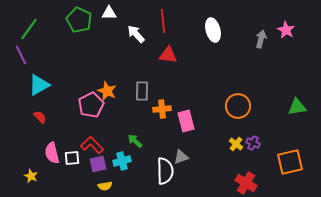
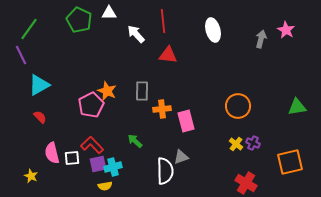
cyan cross: moved 9 px left, 6 px down
